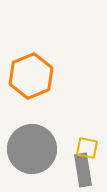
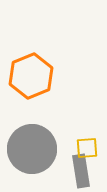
yellow square: rotated 15 degrees counterclockwise
gray rectangle: moved 2 px left, 1 px down
